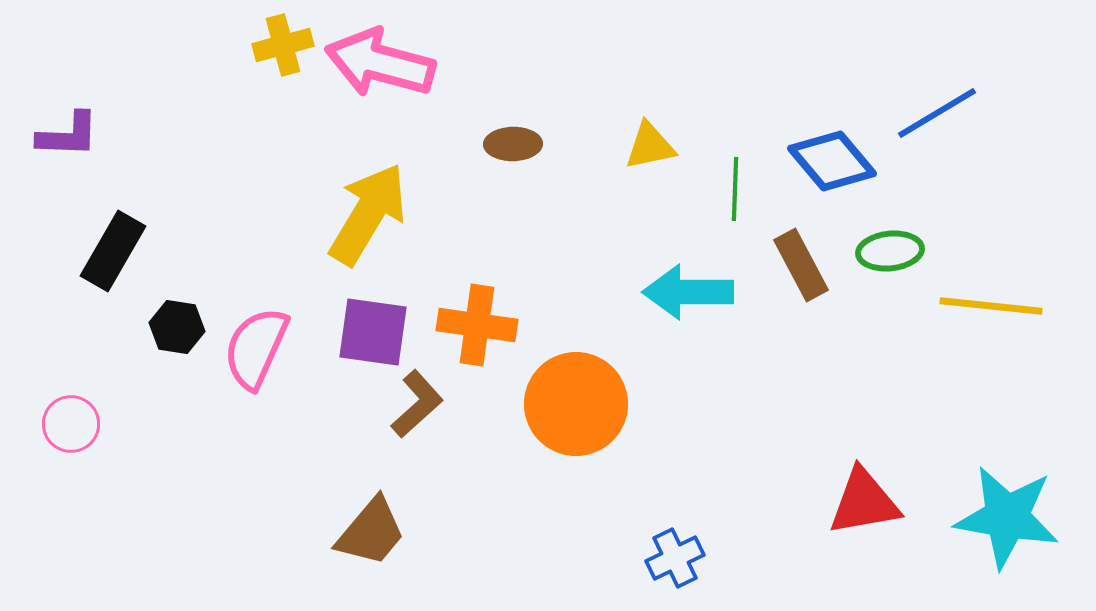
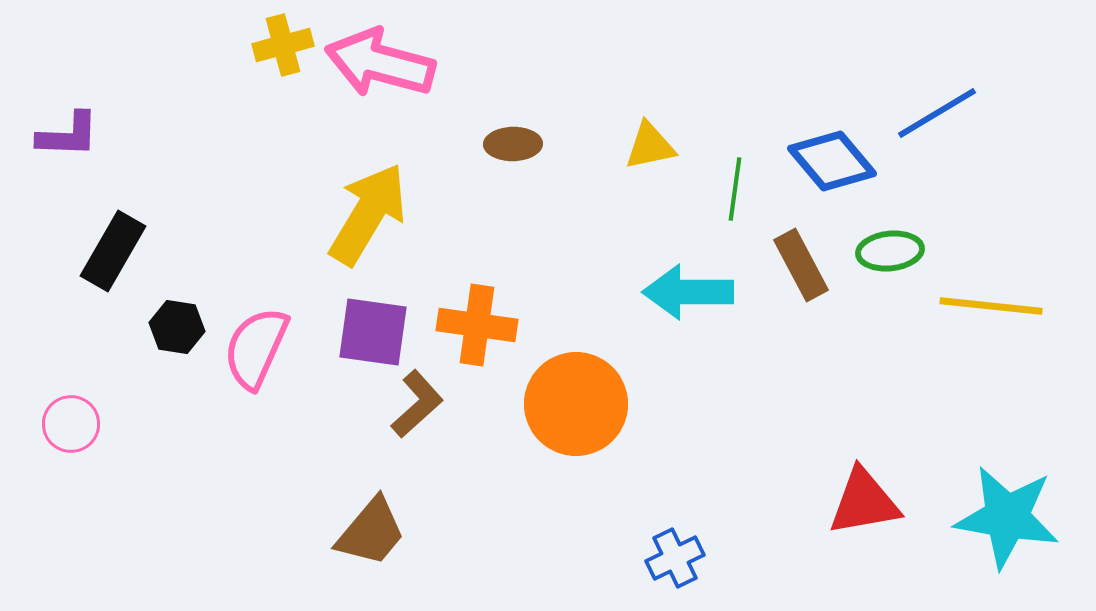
green line: rotated 6 degrees clockwise
